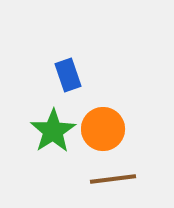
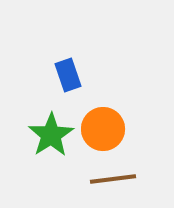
green star: moved 2 px left, 4 px down
